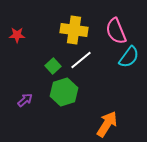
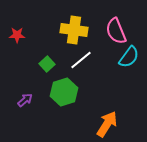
green square: moved 6 px left, 2 px up
